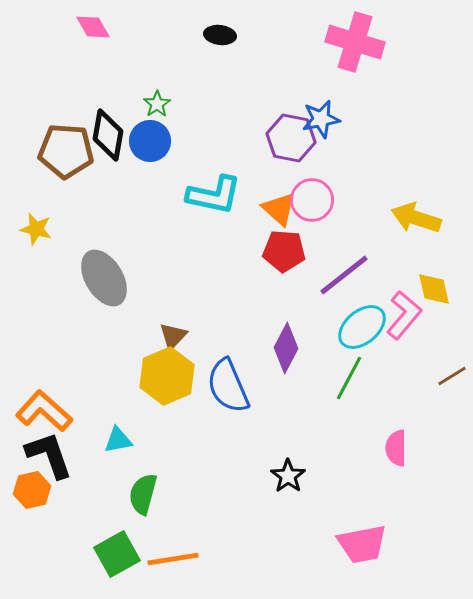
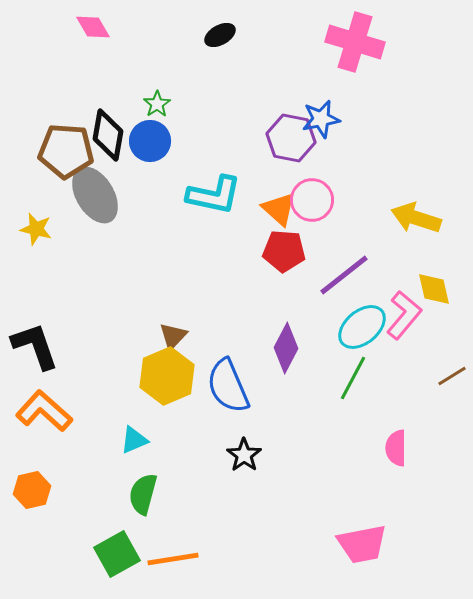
black ellipse: rotated 36 degrees counterclockwise
gray ellipse: moved 9 px left, 83 px up
green line: moved 4 px right
cyan triangle: moved 16 px right; rotated 12 degrees counterclockwise
black L-shape: moved 14 px left, 109 px up
black star: moved 44 px left, 21 px up
